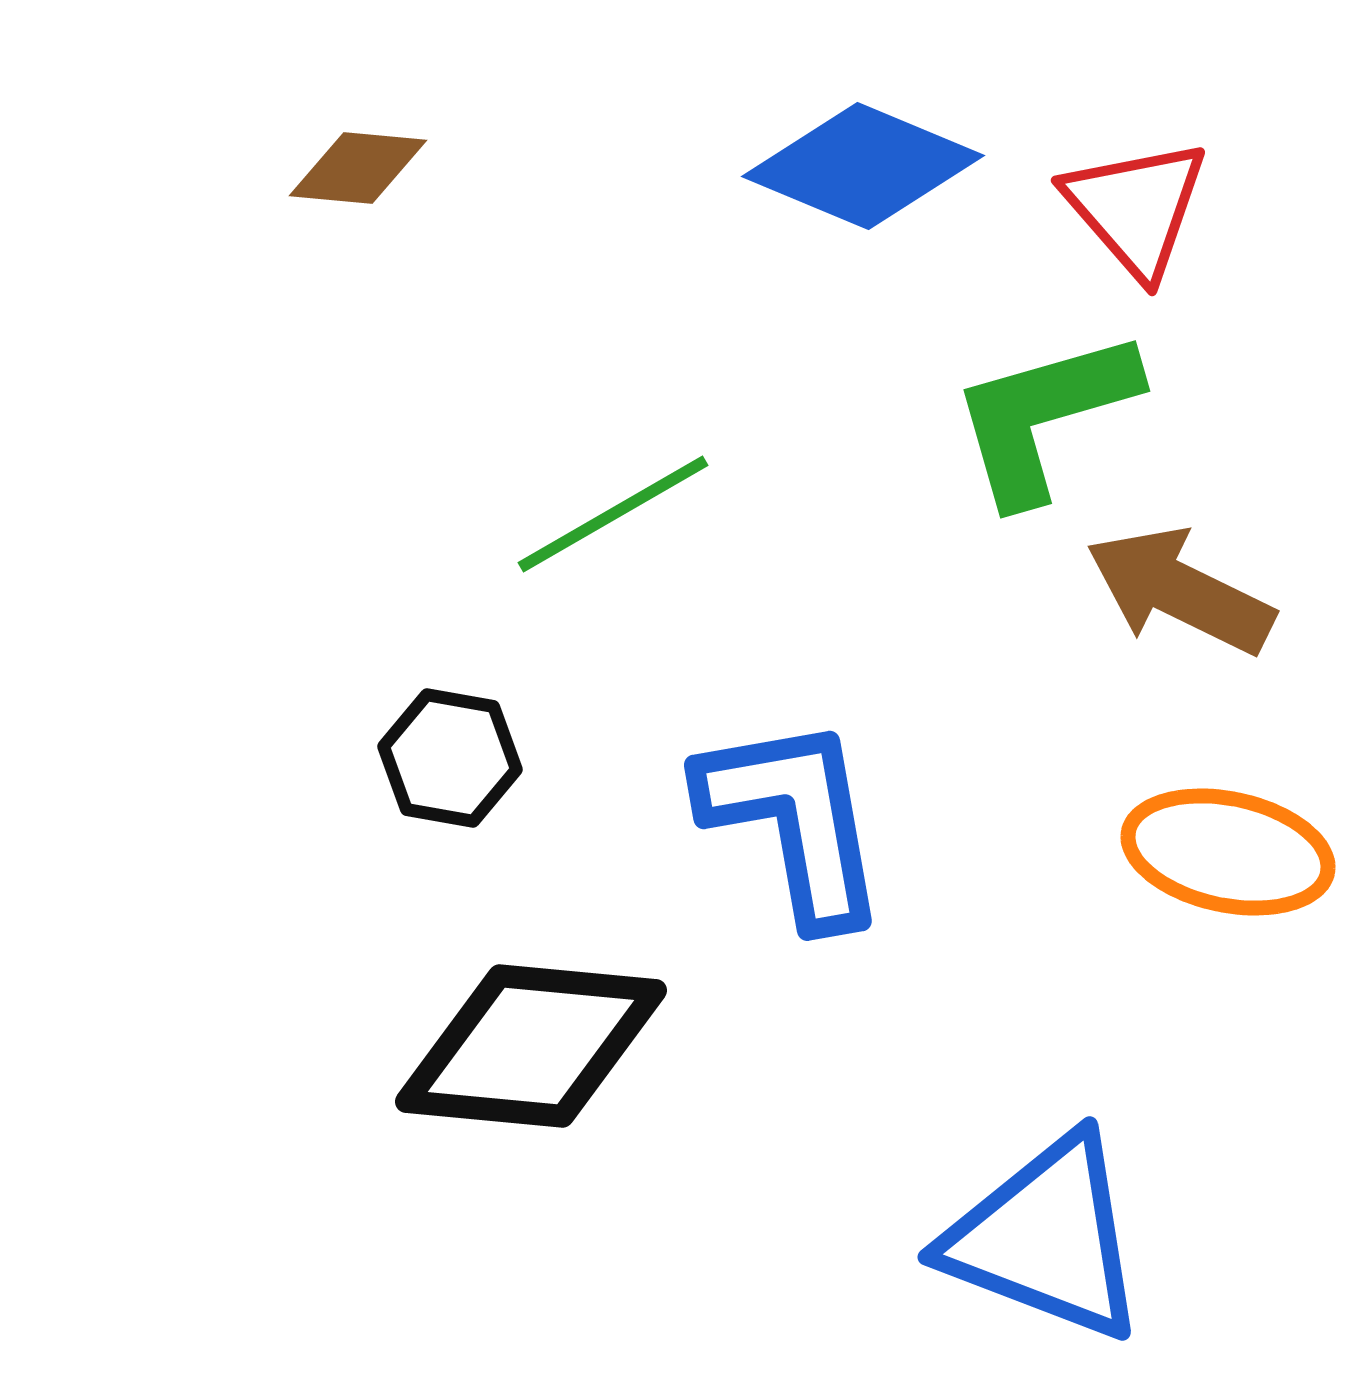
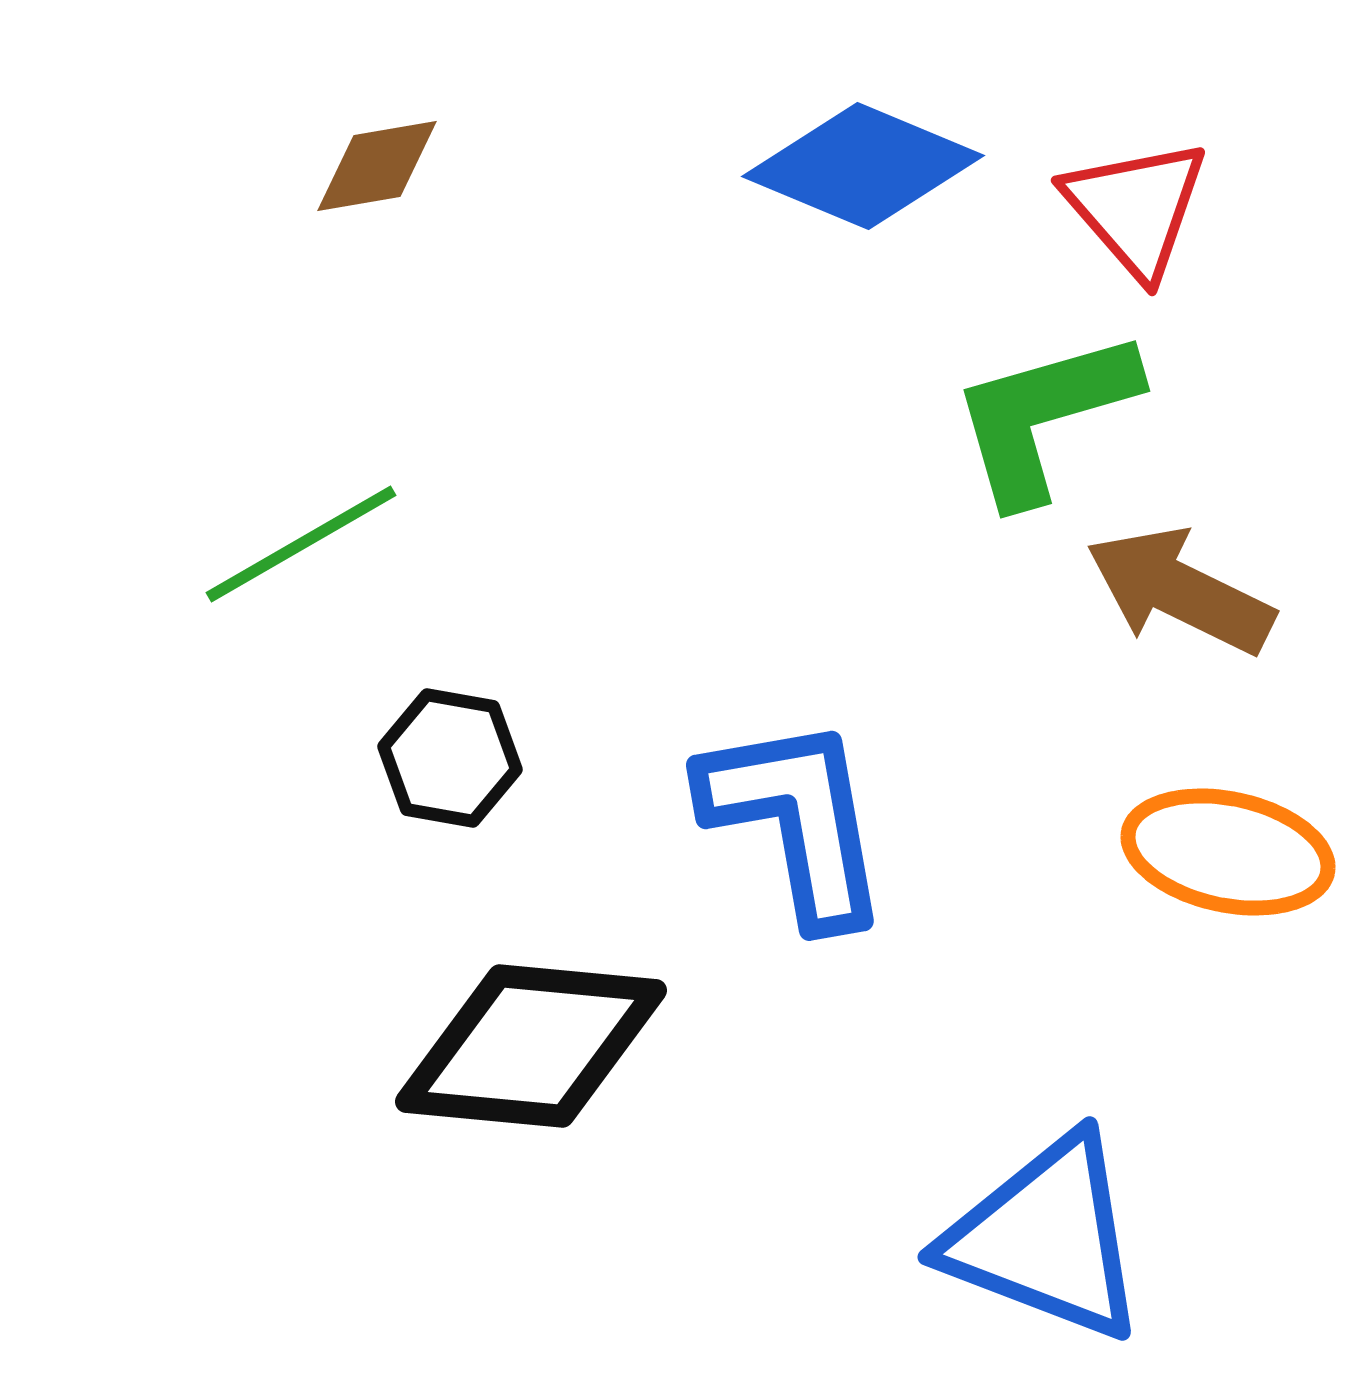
brown diamond: moved 19 px right, 2 px up; rotated 15 degrees counterclockwise
green line: moved 312 px left, 30 px down
blue L-shape: moved 2 px right
